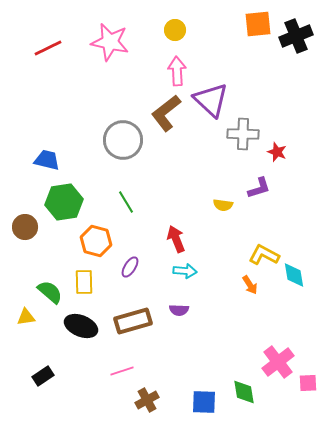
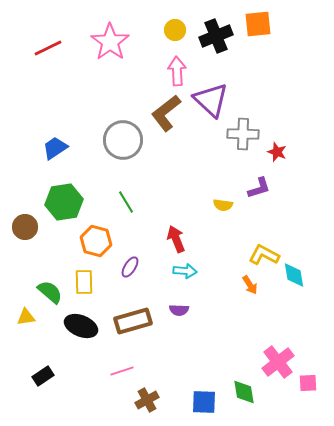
black cross: moved 80 px left
pink star: rotated 24 degrees clockwise
blue trapezoid: moved 8 px right, 12 px up; rotated 48 degrees counterclockwise
